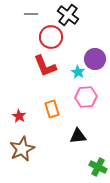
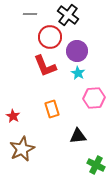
gray line: moved 1 px left
red circle: moved 1 px left
purple circle: moved 18 px left, 8 px up
cyan star: moved 1 px down
pink hexagon: moved 8 px right, 1 px down
red star: moved 6 px left
green cross: moved 2 px left, 2 px up
